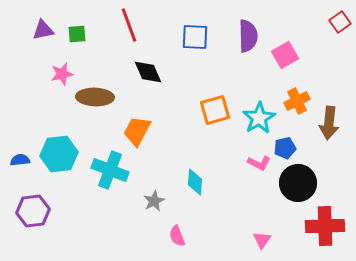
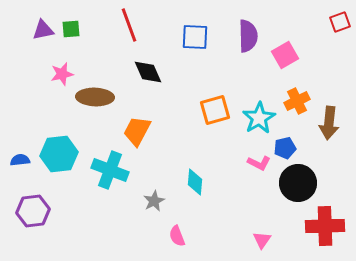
red square: rotated 15 degrees clockwise
green square: moved 6 px left, 5 px up
